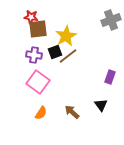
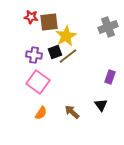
gray cross: moved 3 px left, 7 px down
brown square: moved 11 px right, 7 px up
